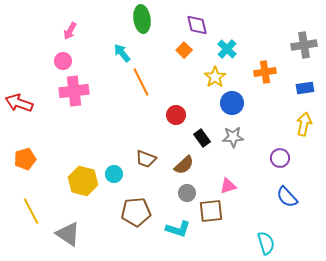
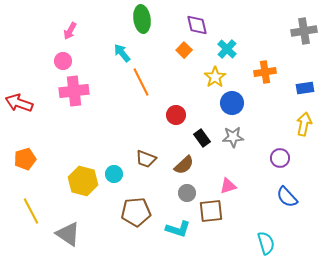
gray cross: moved 14 px up
